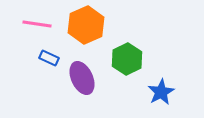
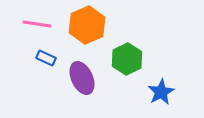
orange hexagon: moved 1 px right
blue rectangle: moved 3 px left
